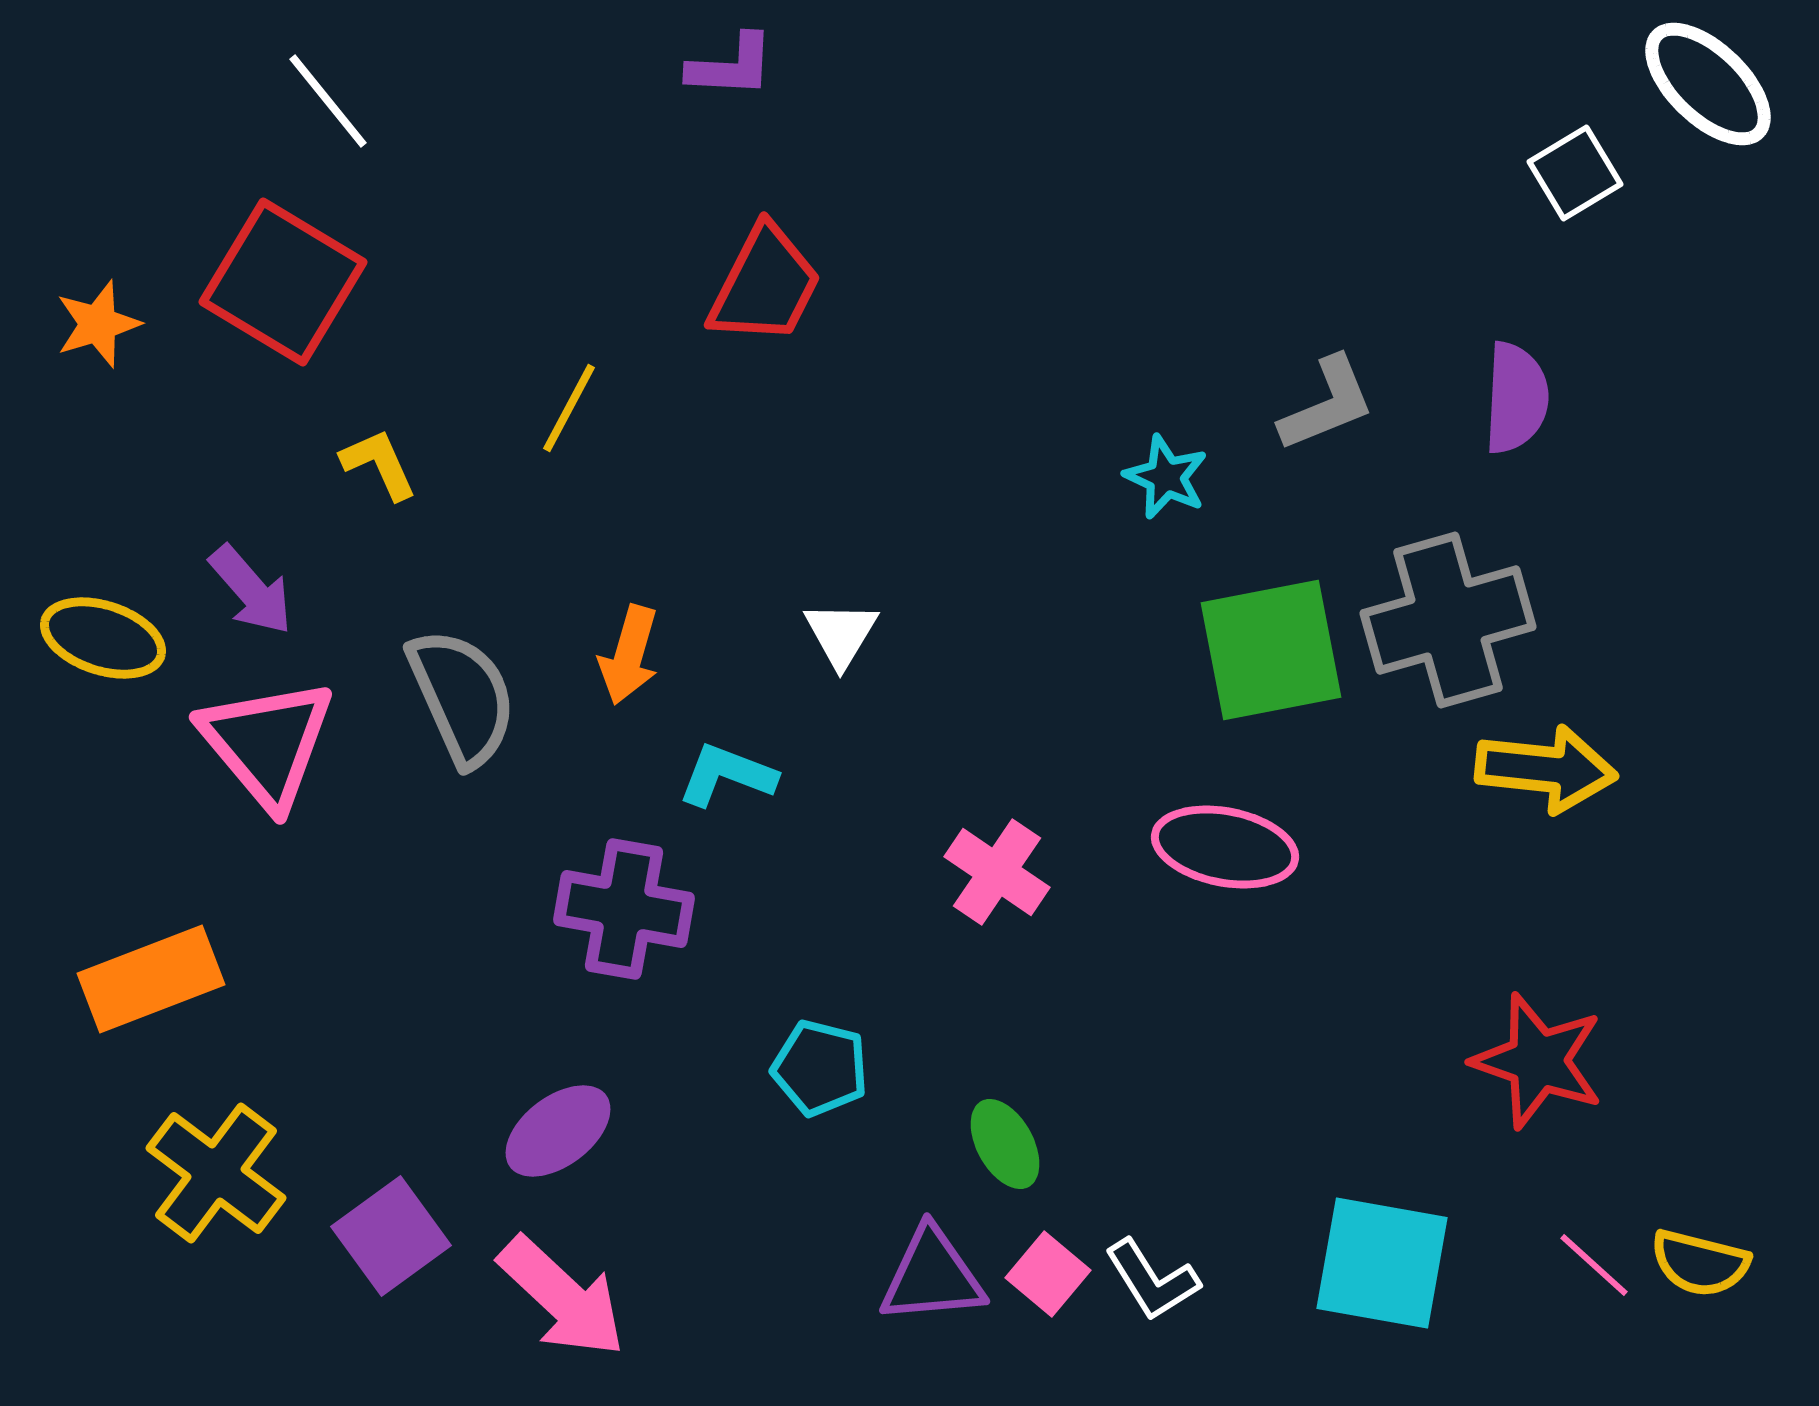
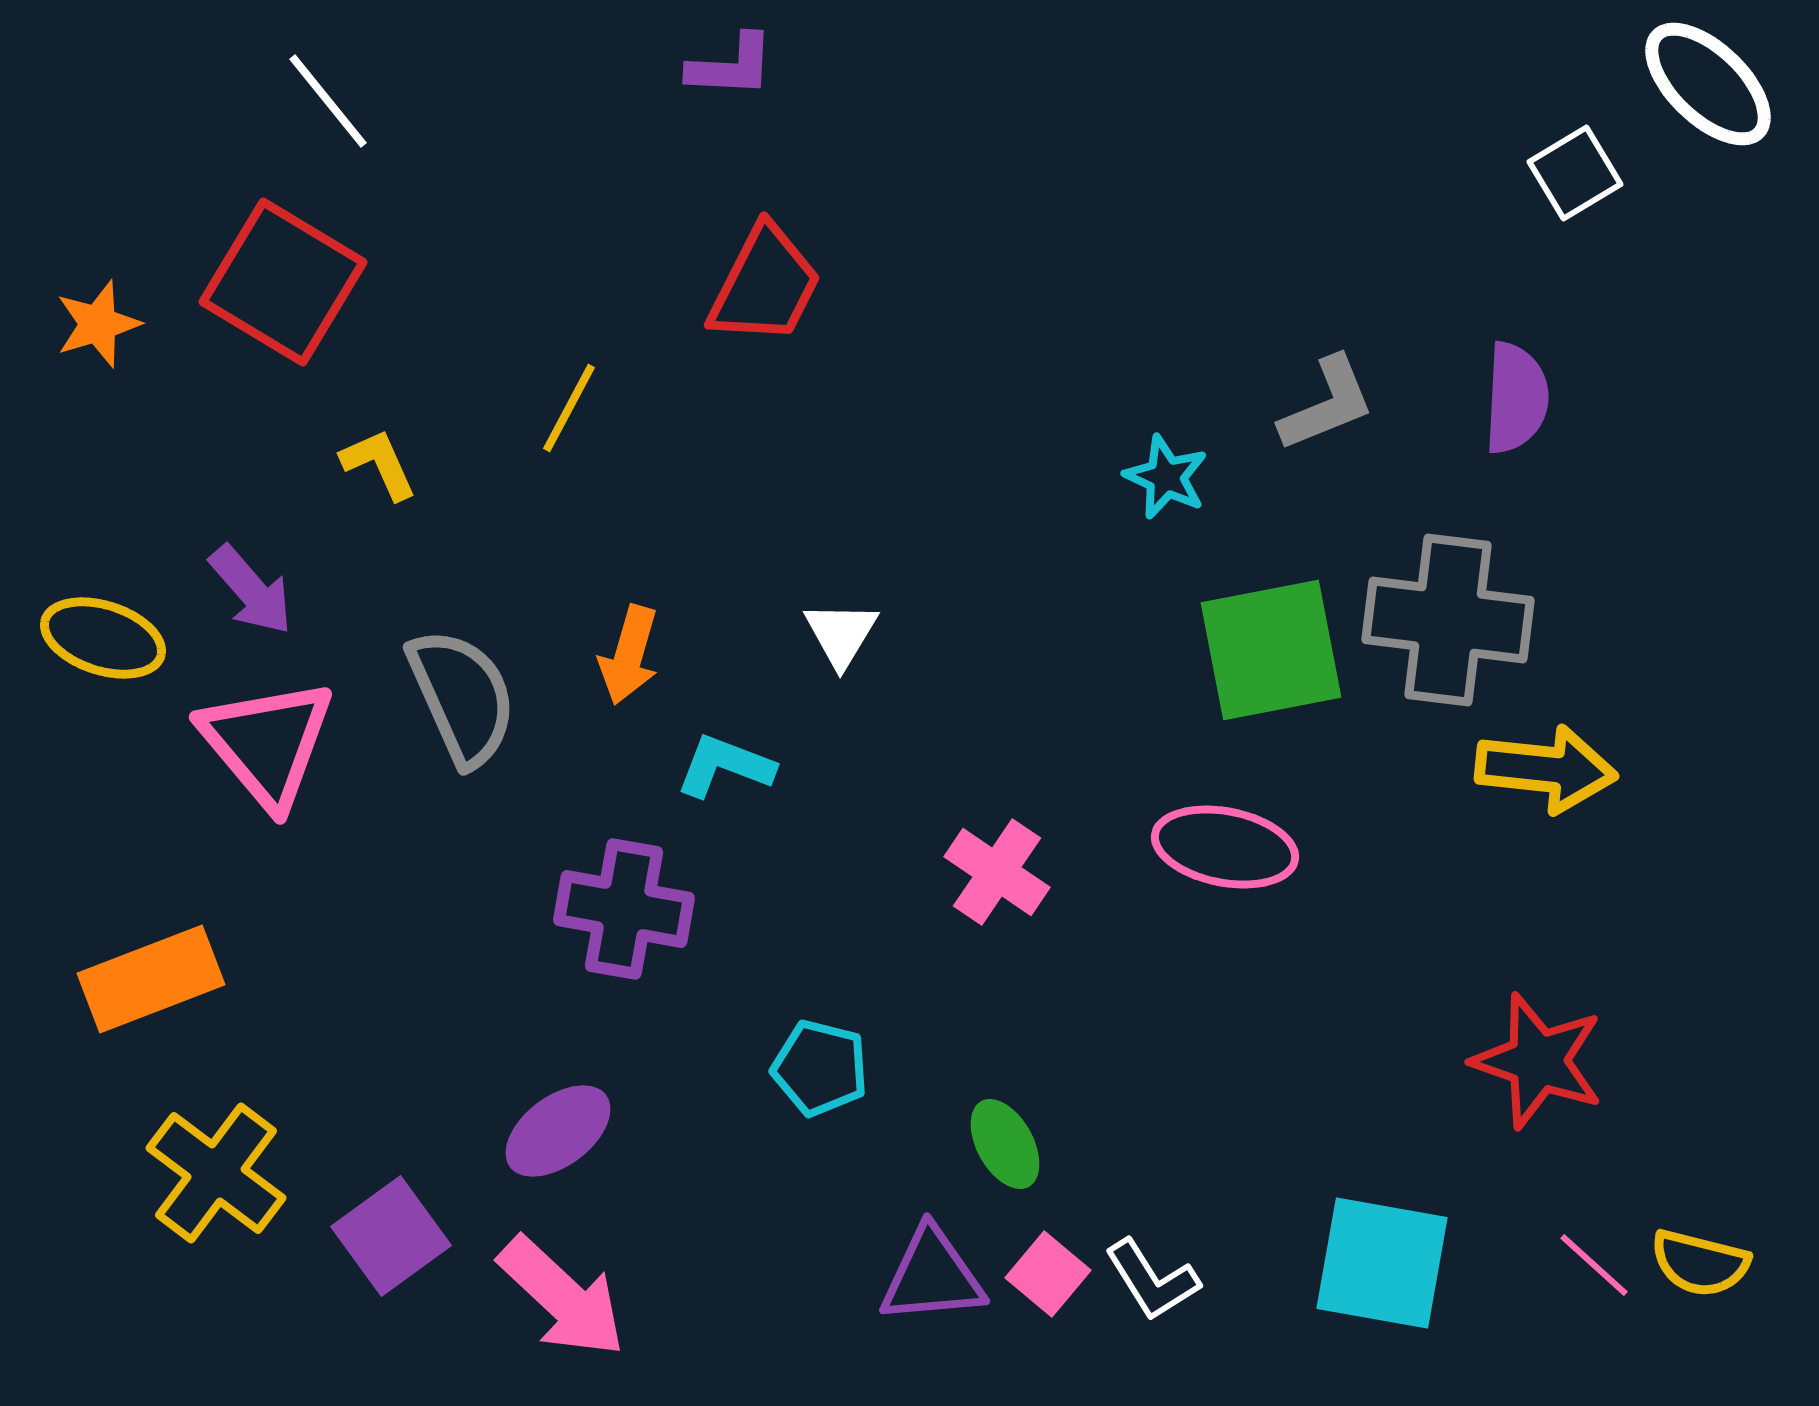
gray cross: rotated 23 degrees clockwise
cyan L-shape: moved 2 px left, 9 px up
